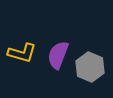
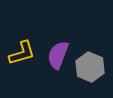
yellow L-shape: rotated 32 degrees counterclockwise
